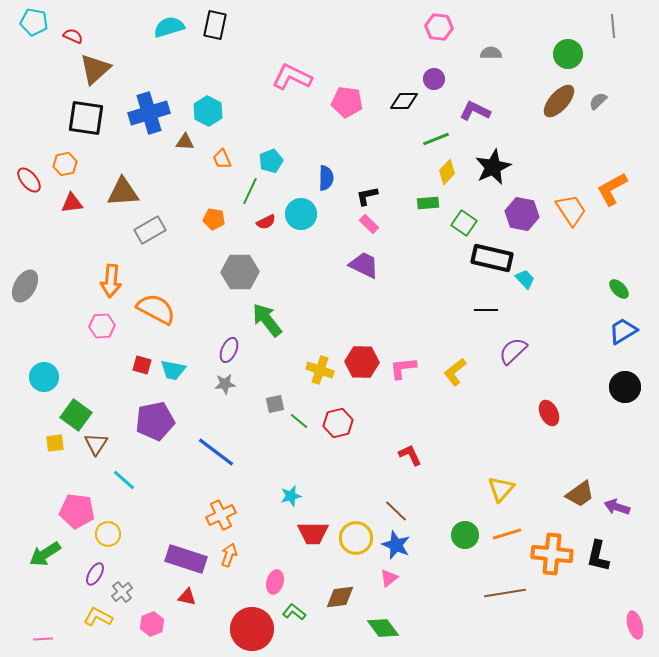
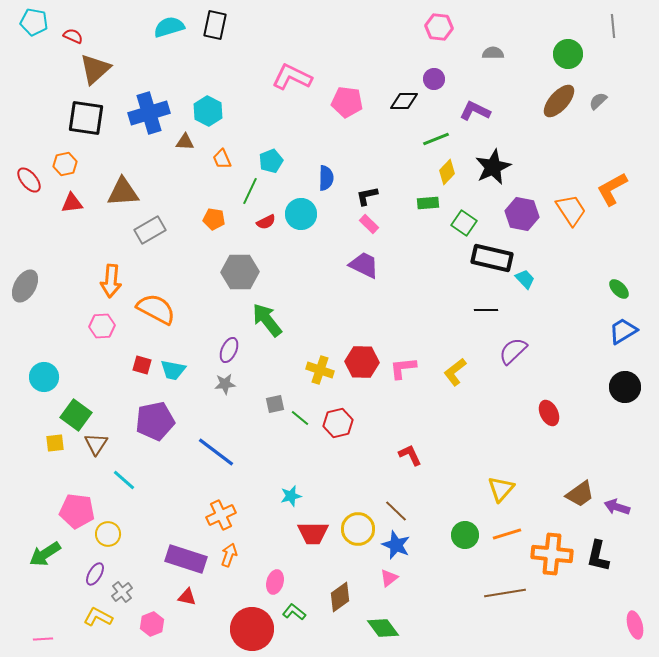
gray semicircle at (491, 53): moved 2 px right
green line at (299, 421): moved 1 px right, 3 px up
yellow circle at (356, 538): moved 2 px right, 9 px up
brown diamond at (340, 597): rotated 28 degrees counterclockwise
